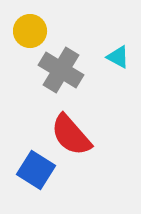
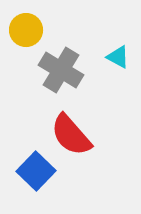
yellow circle: moved 4 px left, 1 px up
blue square: moved 1 px down; rotated 12 degrees clockwise
